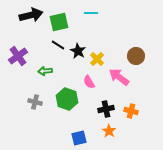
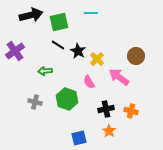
purple cross: moved 3 px left, 5 px up
